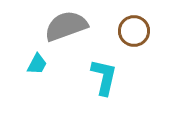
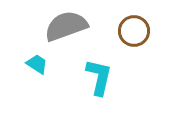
cyan trapezoid: rotated 85 degrees counterclockwise
cyan L-shape: moved 5 px left
